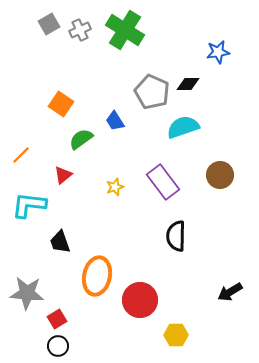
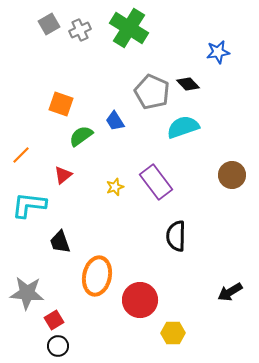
green cross: moved 4 px right, 2 px up
black diamond: rotated 45 degrees clockwise
orange square: rotated 15 degrees counterclockwise
green semicircle: moved 3 px up
brown circle: moved 12 px right
purple rectangle: moved 7 px left
red square: moved 3 px left, 1 px down
yellow hexagon: moved 3 px left, 2 px up
